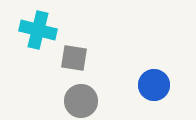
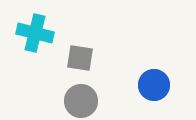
cyan cross: moved 3 px left, 3 px down
gray square: moved 6 px right
